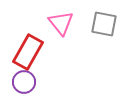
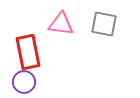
pink triangle: moved 1 px down; rotated 44 degrees counterclockwise
red rectangle: rotated 40 degrees counterclockwise
